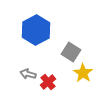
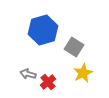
blue hexagon: moved 7 px right; rotated 12 degrees clockwise
gray square: moved 3 px right, 5 px up
yellow star: rotated 12 degrees clockwise
